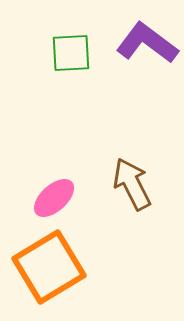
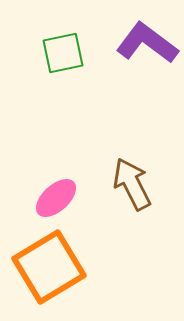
green square: moved 8 px left; rotated 9 degrees counterclockwise
pink ellipse: moved 2 px right
